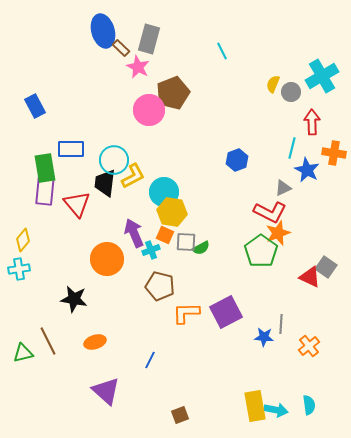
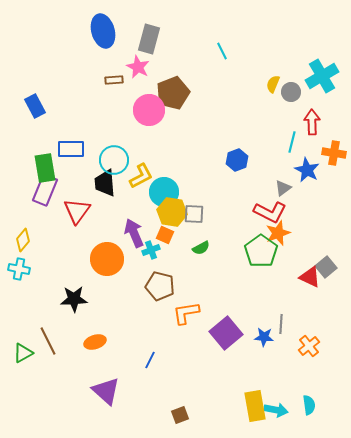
brown rectangle at (121, 48): moved 7 px left, 32 px down; rotated 48 degrees counterclockwise
cyan line at (292, 148): moved 6 px up
yellow L-shape at (133, 176): moved 8 px right
black trapezoid at (105, 183): rotated 12 degrees counterclockwise
gray triangle at (283, 188): rotated 12 degrees counterclockwise
purple rectangle at (45, 190): rotated 16 degrees clockwise
red triangle at (77, 204): moved 7 px down; rotated 16 degrees clockwise
gray square at (186, 242): moved 8 px right, 28 px up
gray square at (326, 267): rotated 15 degrees clockwise
cyan cross at (19, 269): rotated 20 degrees clockwise
black star at (74, 299): rotated 12 degrees counterclockwise
purple square at (226, 312): moved 21 px down; rotated 12 degrees counterclockwise
orange L-shape at (186, 313): rotated 8 degrees counterclockwise
green triangle at (23, 353): rotated 15 degrees counterclockwise
